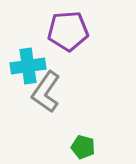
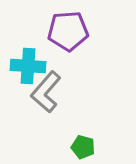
cyan cross: rotated 12 degrees clockwise
gray L-shape: rotated 6 degrees clockwise
